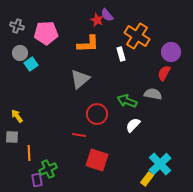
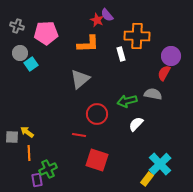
orange cross: rotated 30 degrees counterclockwise
purple circle: moved 4 px down
green arrow: rotated 36 degrees counterclockwise
yellow arrow: moved 10 px right, 16 px down; rotated 16 degrees counterclockwise
white semicircle: moved 3 px right, 1 px up
